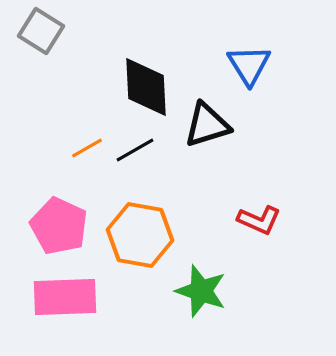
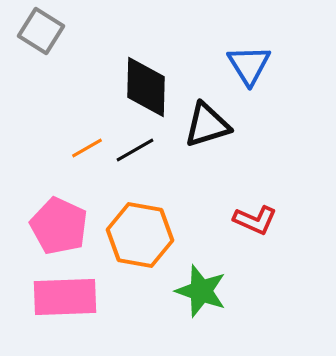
black diamond: rotated 4 degrees clockwise
red L-shape: moved 4 px left
